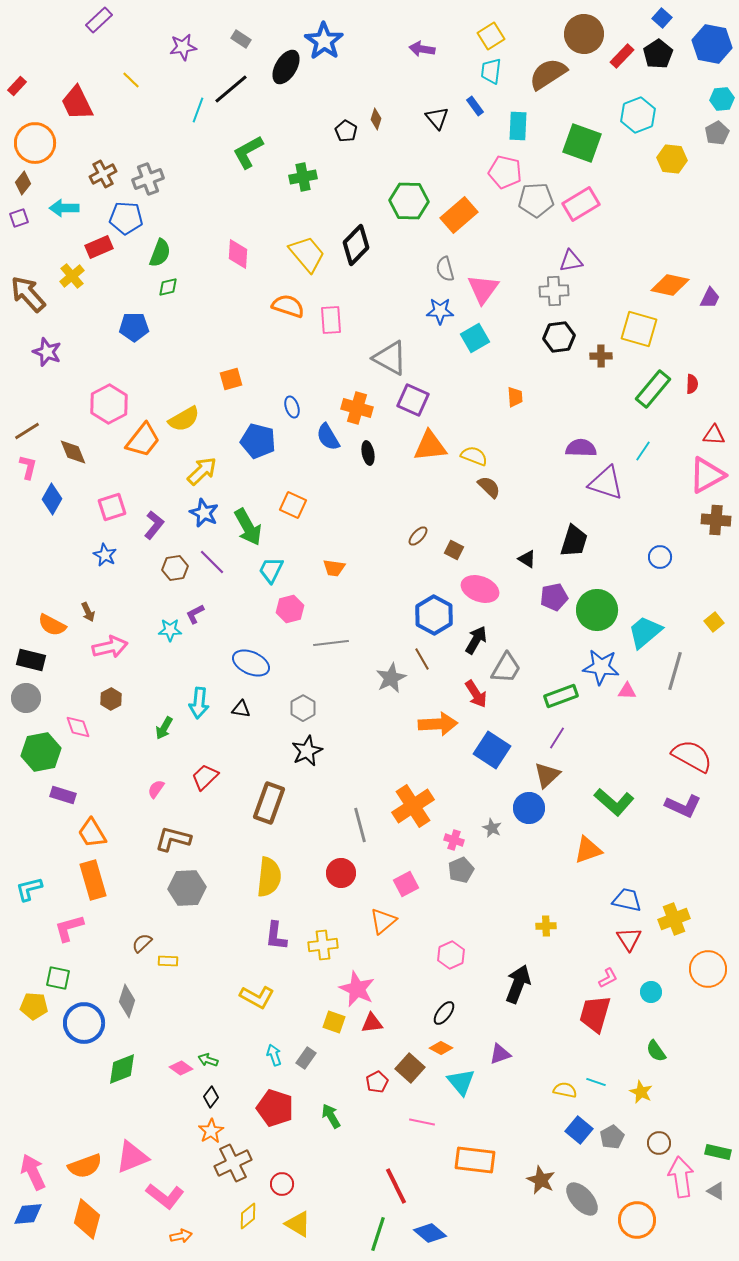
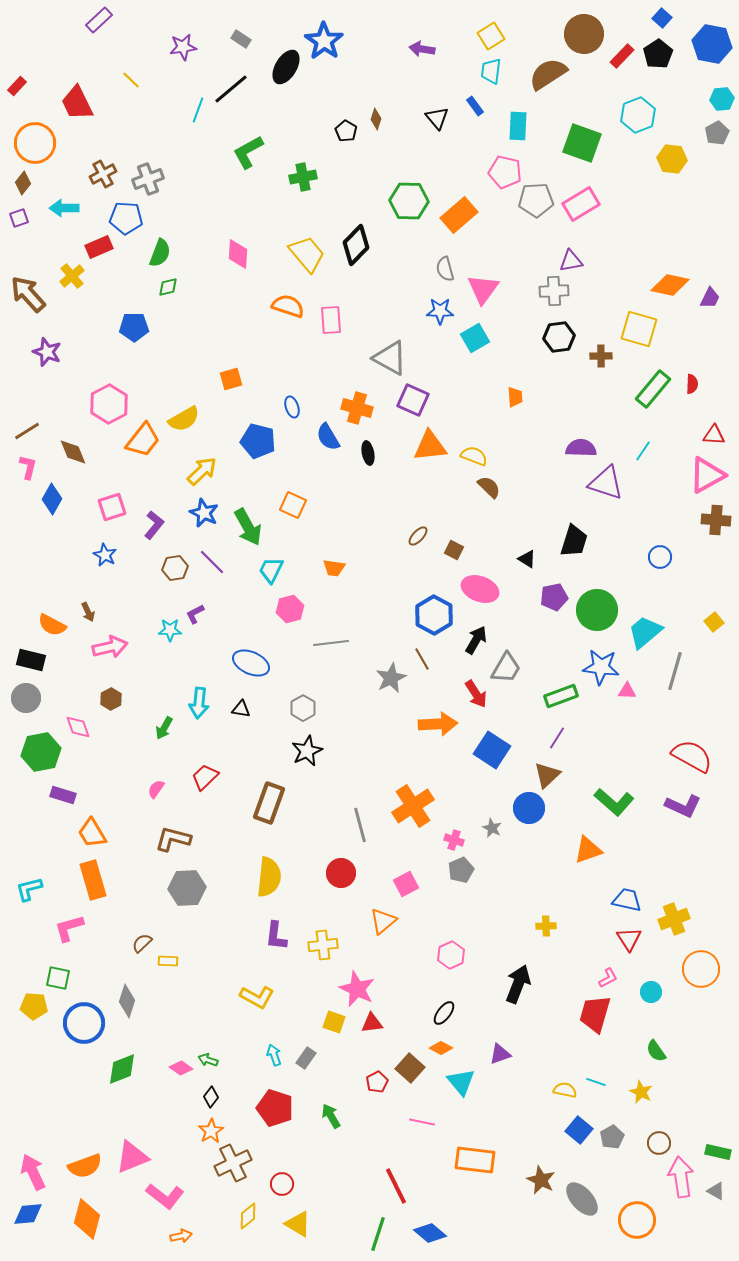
orange circle at (708, 969): moved 7 px left
